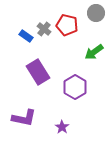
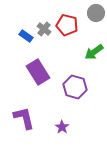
purple hexagon: rotated 15 degrees counterclockwise
purple L-shape: rotated 115 degrees counterclockwise
